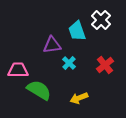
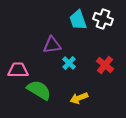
white cross: moved 2 px right, 1 px up; rotated 24 degrees counterclockwise
cyan trapezoid: moved 1 px right, 11 px up
red cross: rotated 12 degrees counterclockwise
